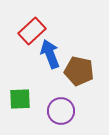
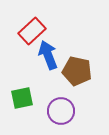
blue arrow: moved 2 px left, 1 px down
brown pentagon: moved 2 px left
green square: moved 2 px right, 1 px up; rotated 10 degrees counterclockwise
